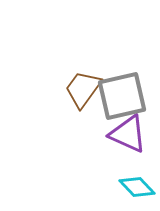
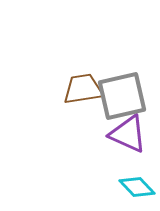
brown trapezoid: rotated 45 degrees clockwise
